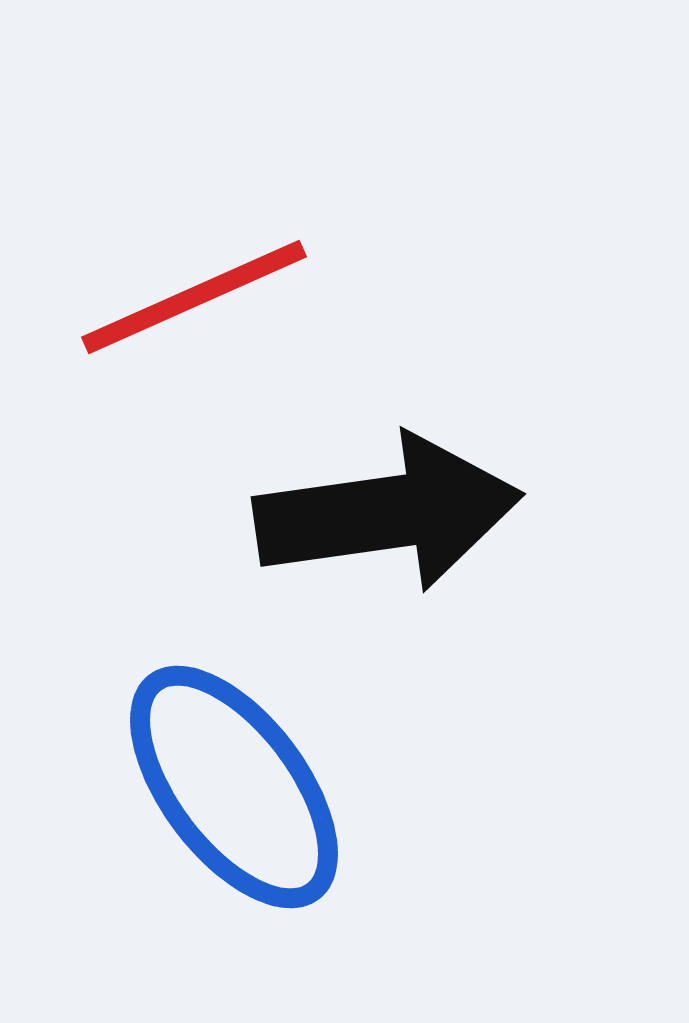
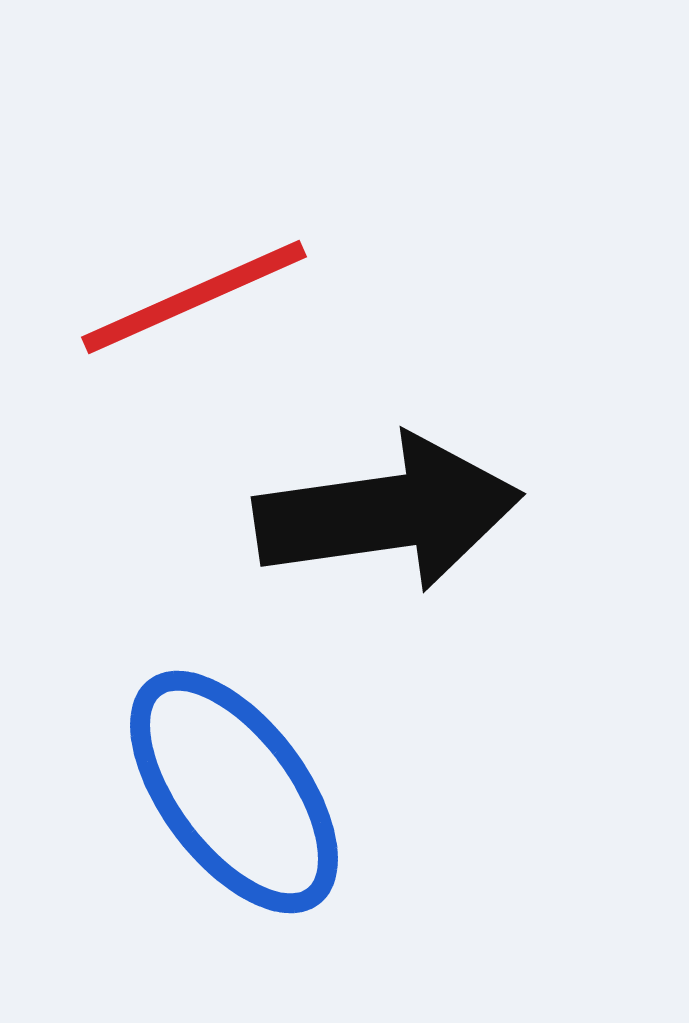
blue ellipse: moved 5 px down
